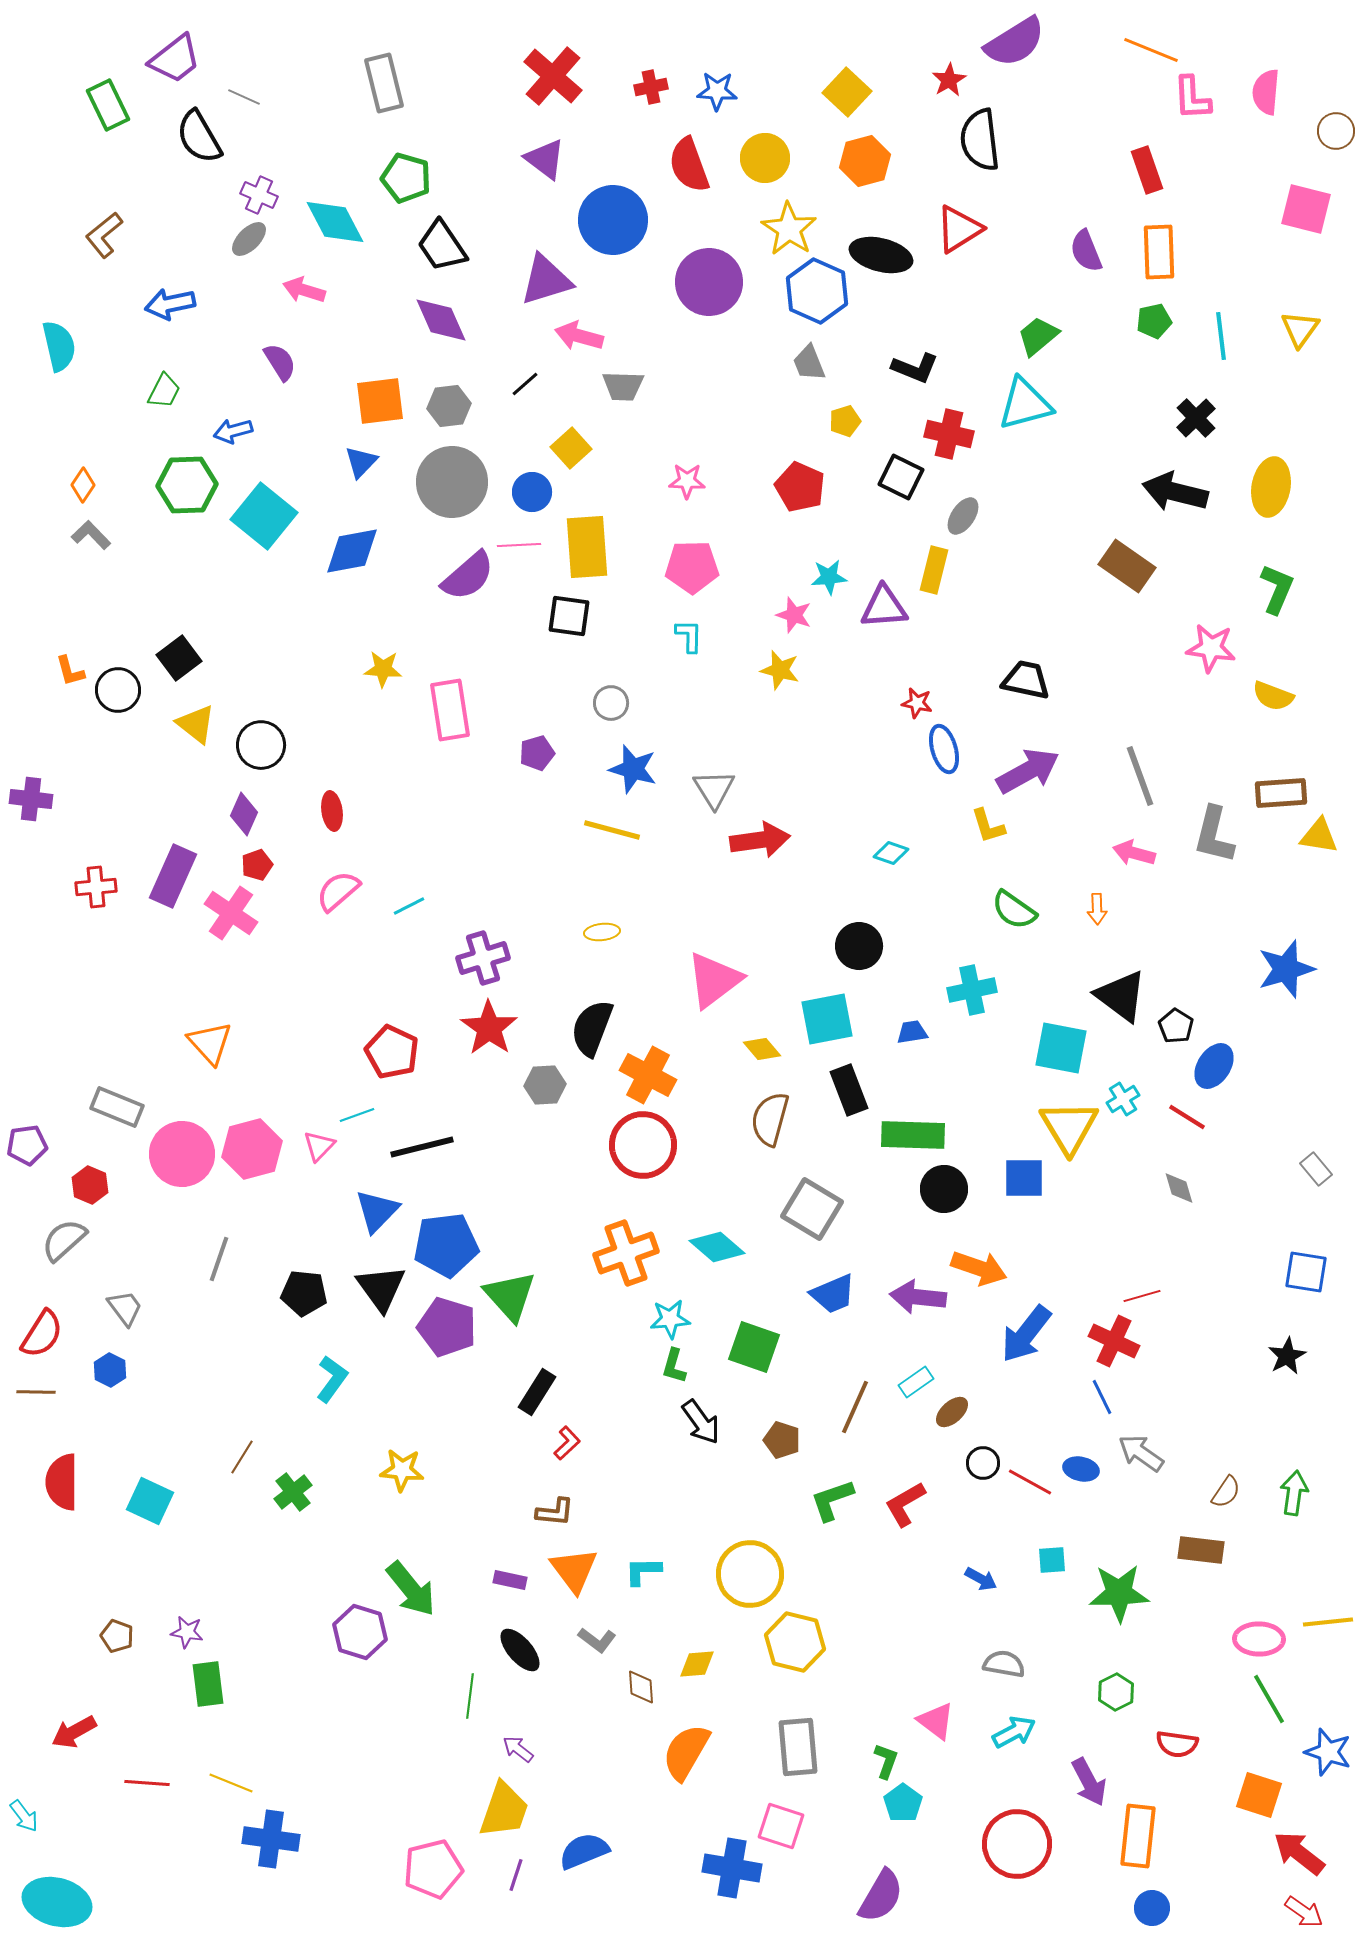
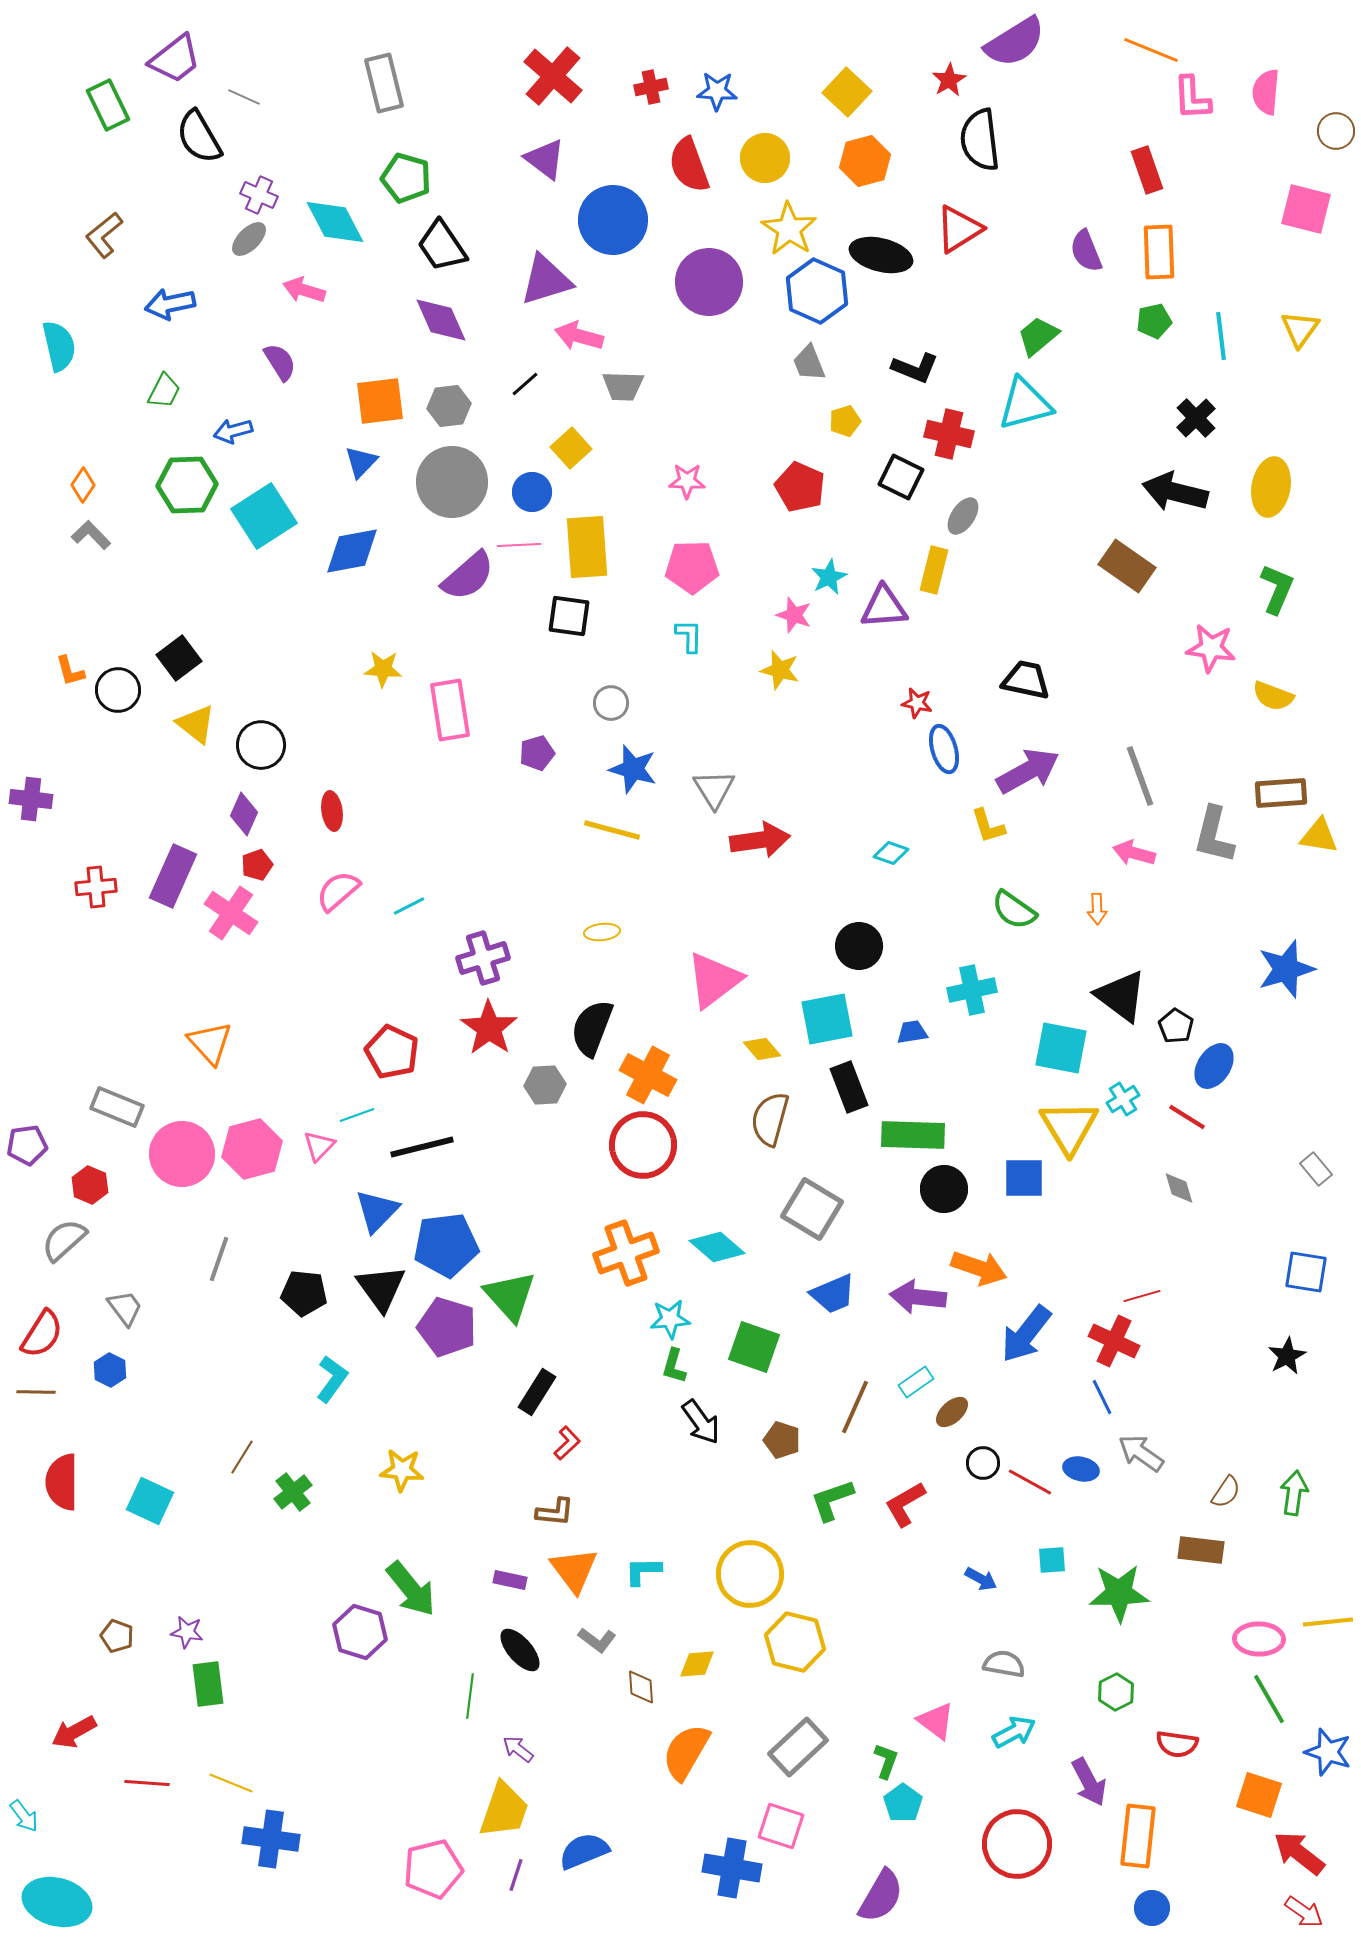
cyan square at (264, 516): rotated 18 degrees clockwise
cyan star at (829, 577): rotated 21 degrees counterclockwise
black rectangle at (849, 1090): moved 3 px up
gray rectangle at (798, 1747): rotated 52 degrees clockwise
